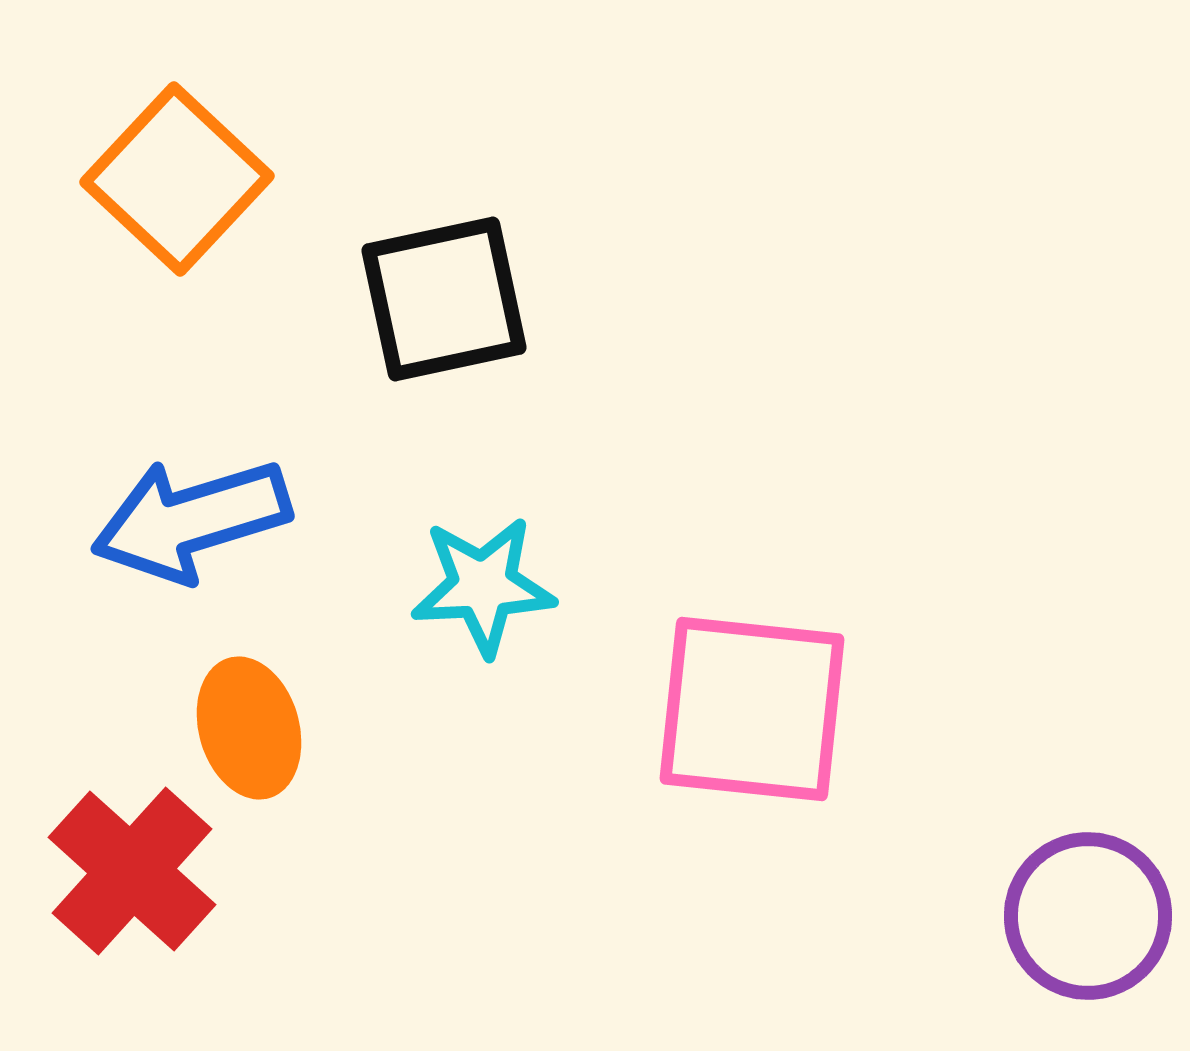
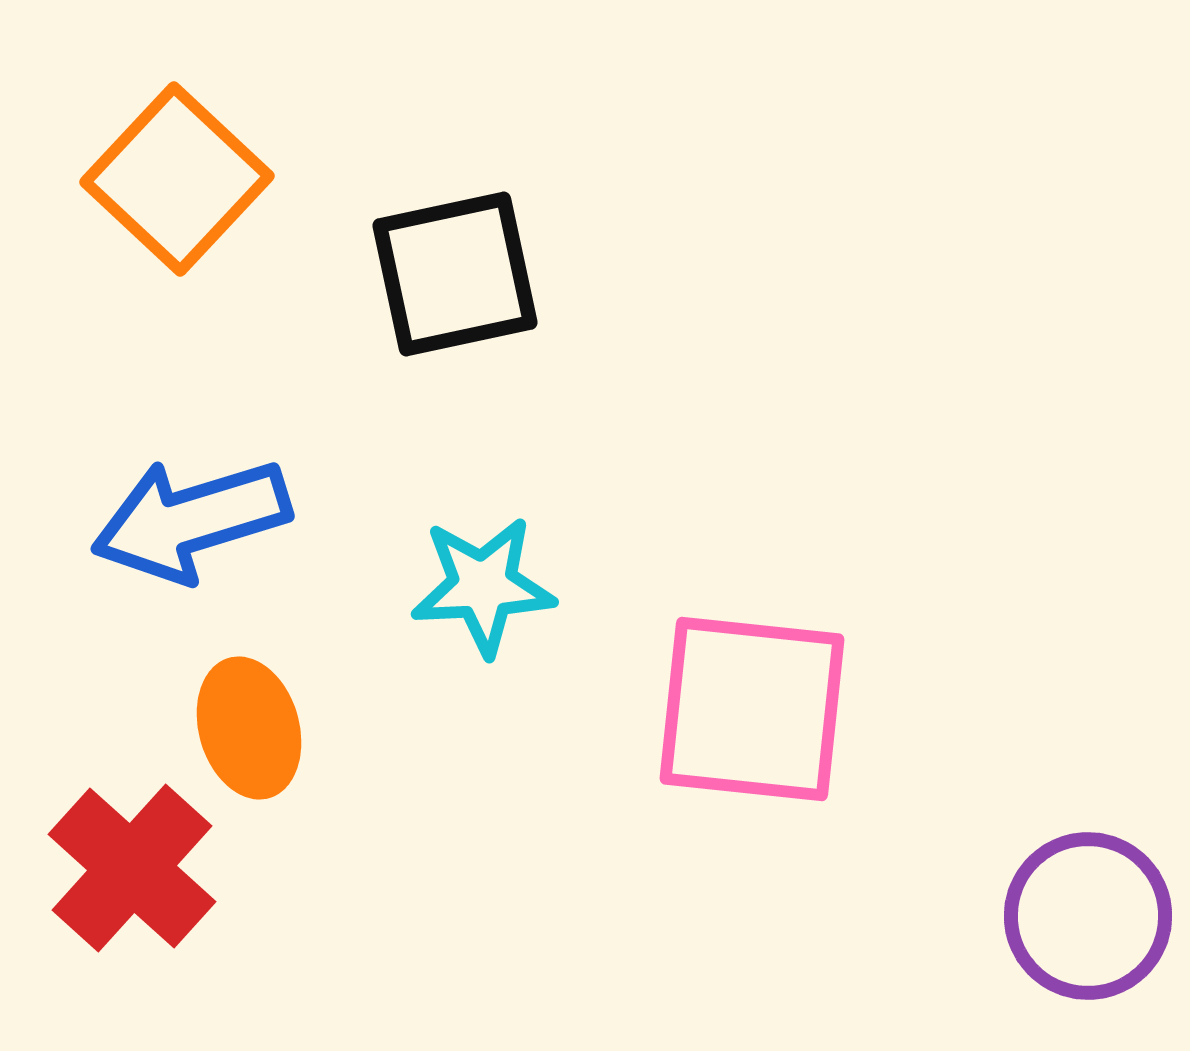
black square: moved 11 px right, 25 px up
red cross: moved 3 px up
